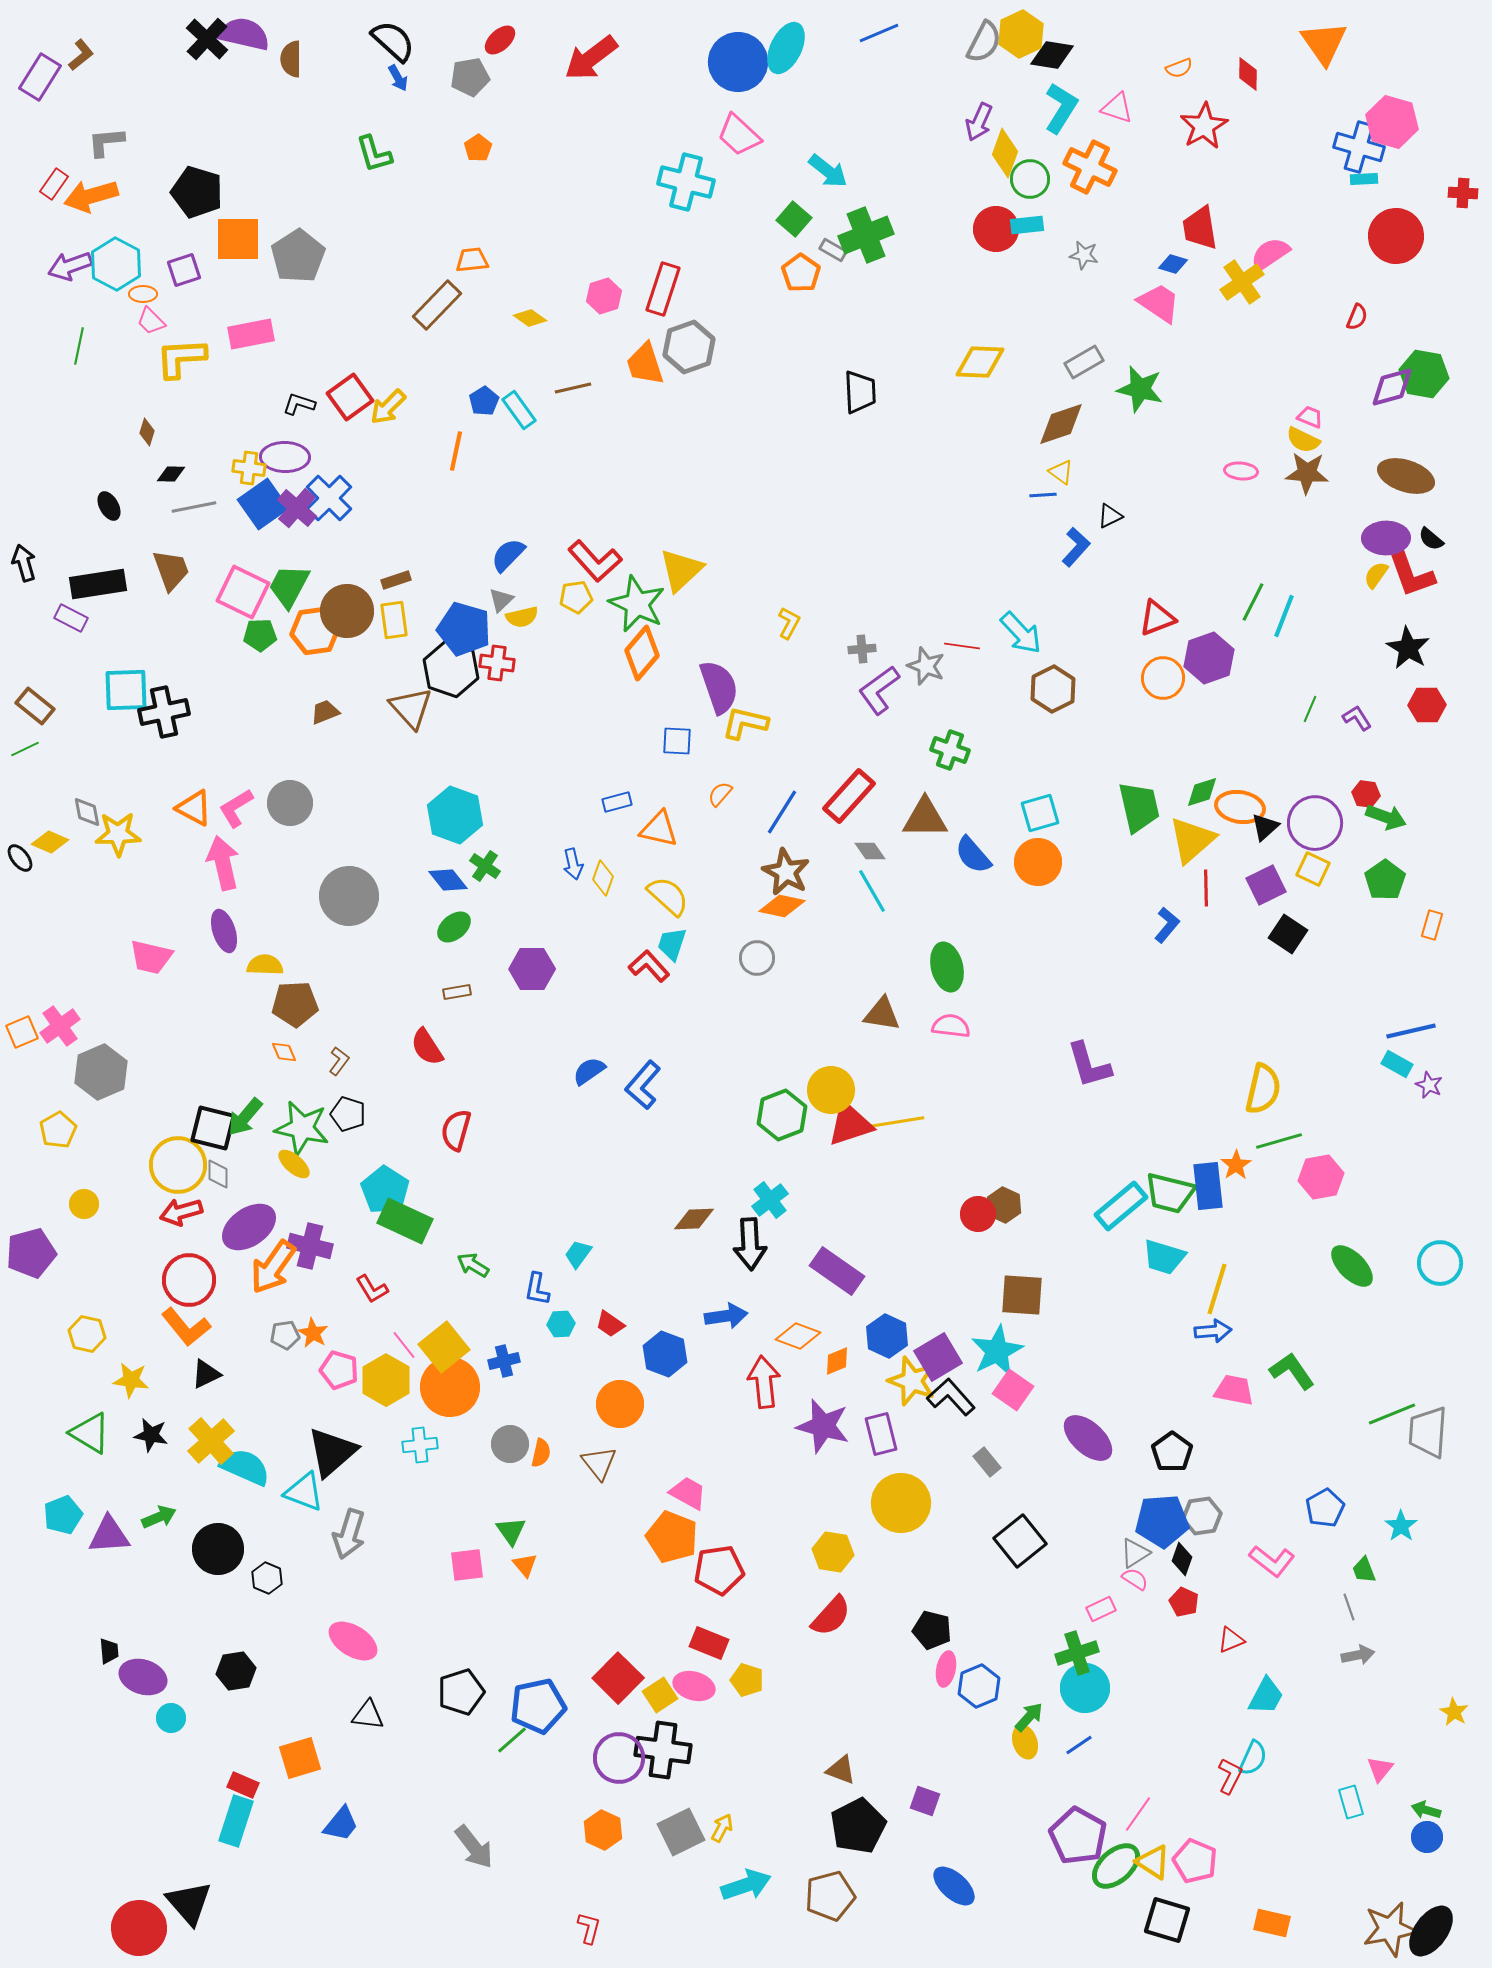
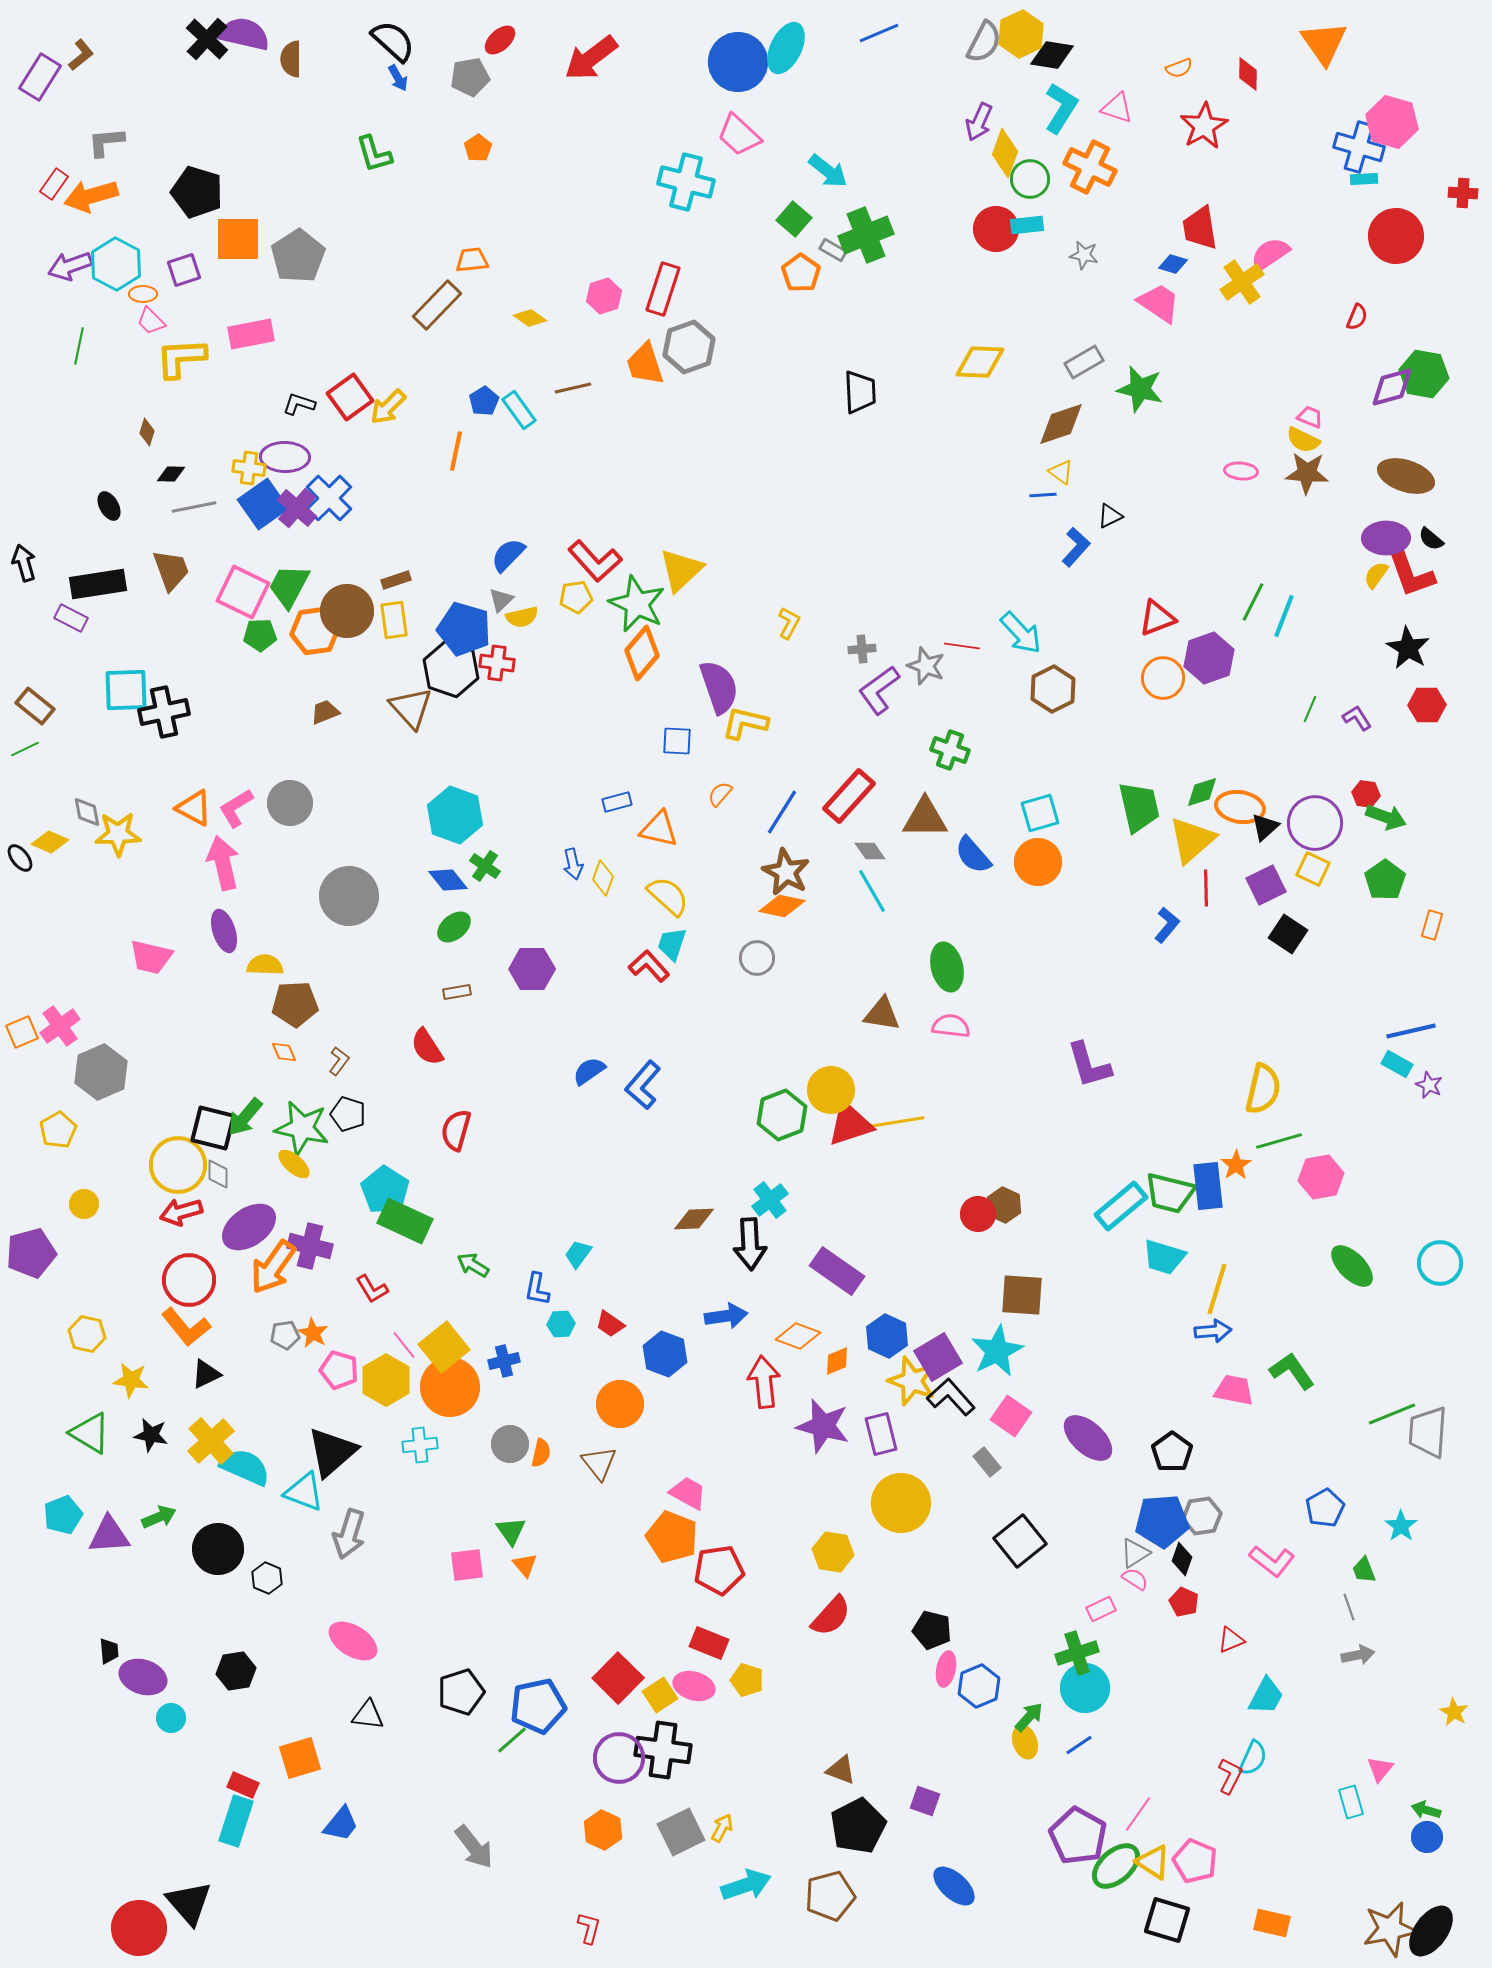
pink square at (1013, 1390): moved 2 px left, 26 px down
